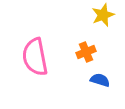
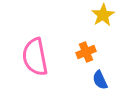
yellow star: rotated 10 degrees counterclockwise
blue semicircle: rotated 132 degrees counterclockwise
